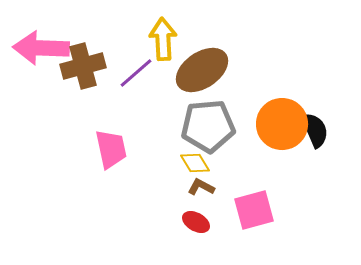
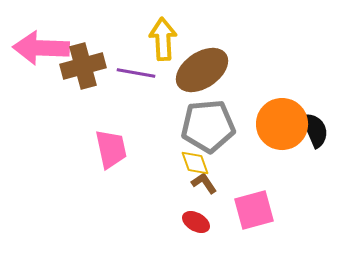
purple line: rotated 51 degrees clockwise
yellow diamond: rotated 12 degrees clockwise
brown L-shape: moved 3 px right, 4 px up; rotated 28 degrees clockwise
